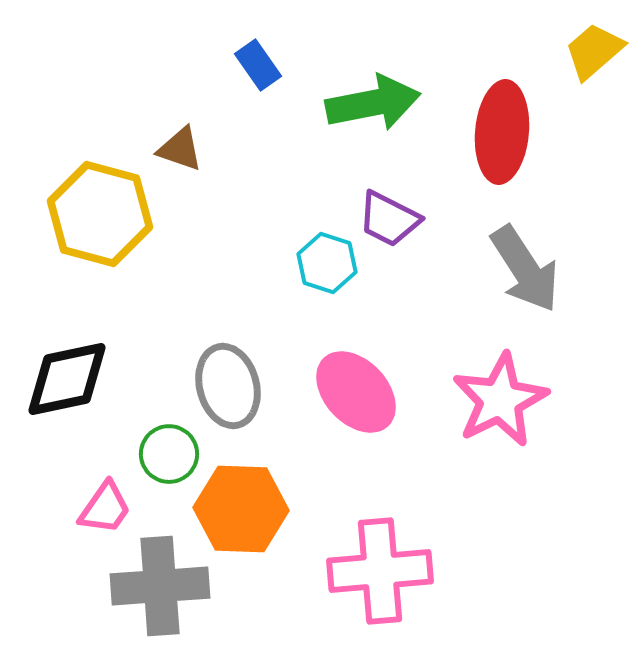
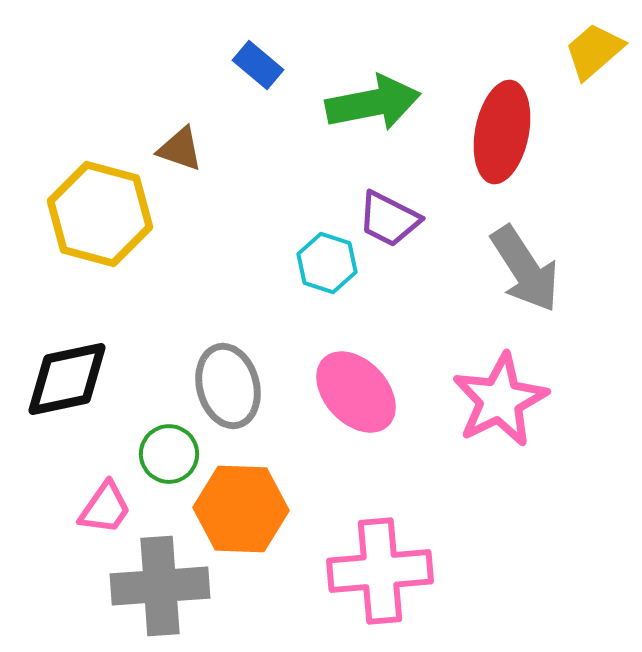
blue rectangle: rotated 15 degrees counterclockwise
red ellipse: rotated 6 degrees clockwise
